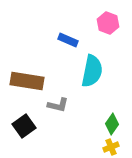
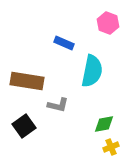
blue rectangle: moved 4 px left, 3 px down
green diamond: moved 8 px left; rotated 45 degrees clockwise
